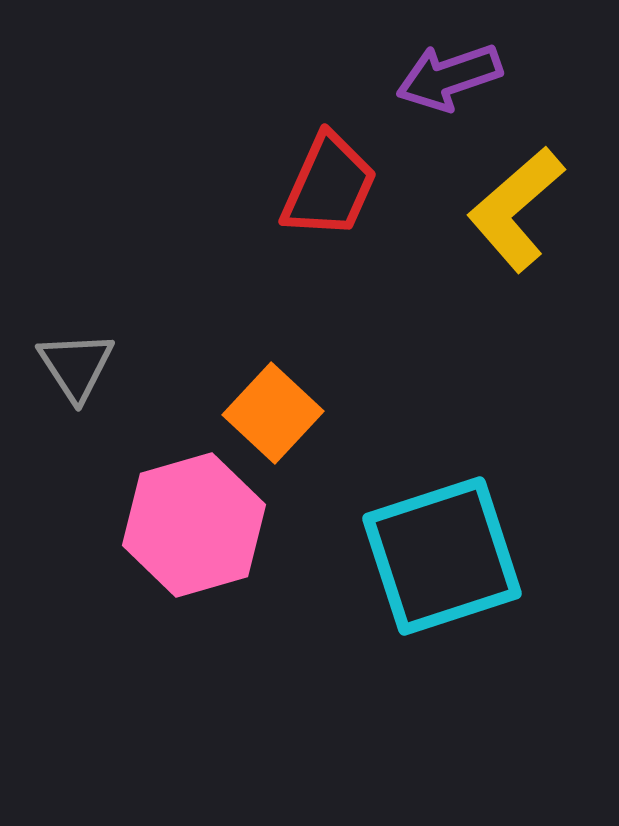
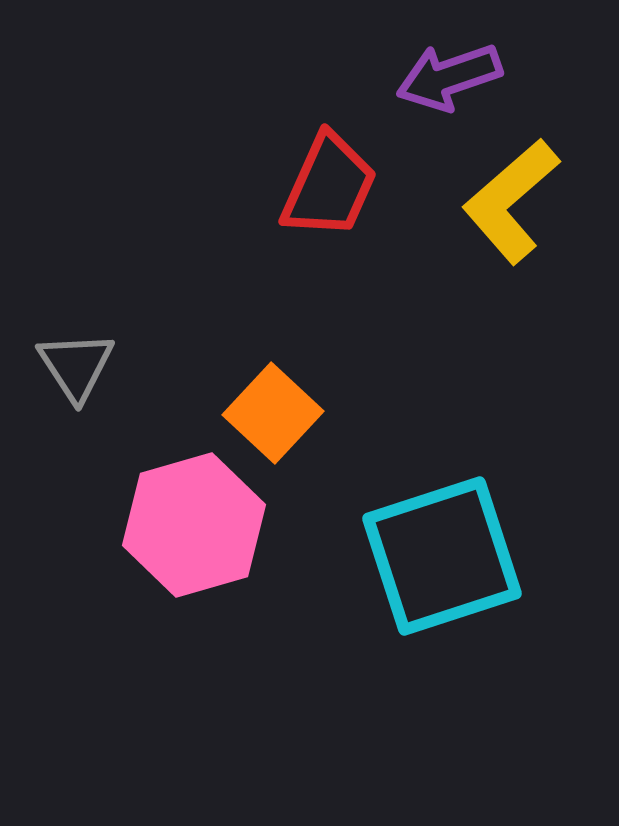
yellow L-shape: moved 5 px left, 8 px up
